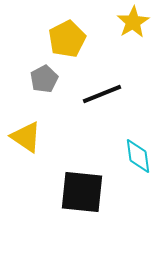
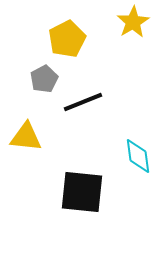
black line: moved 19 px left, 8 px down
yellow triangle: rotated 28 degrees counterclockwise
